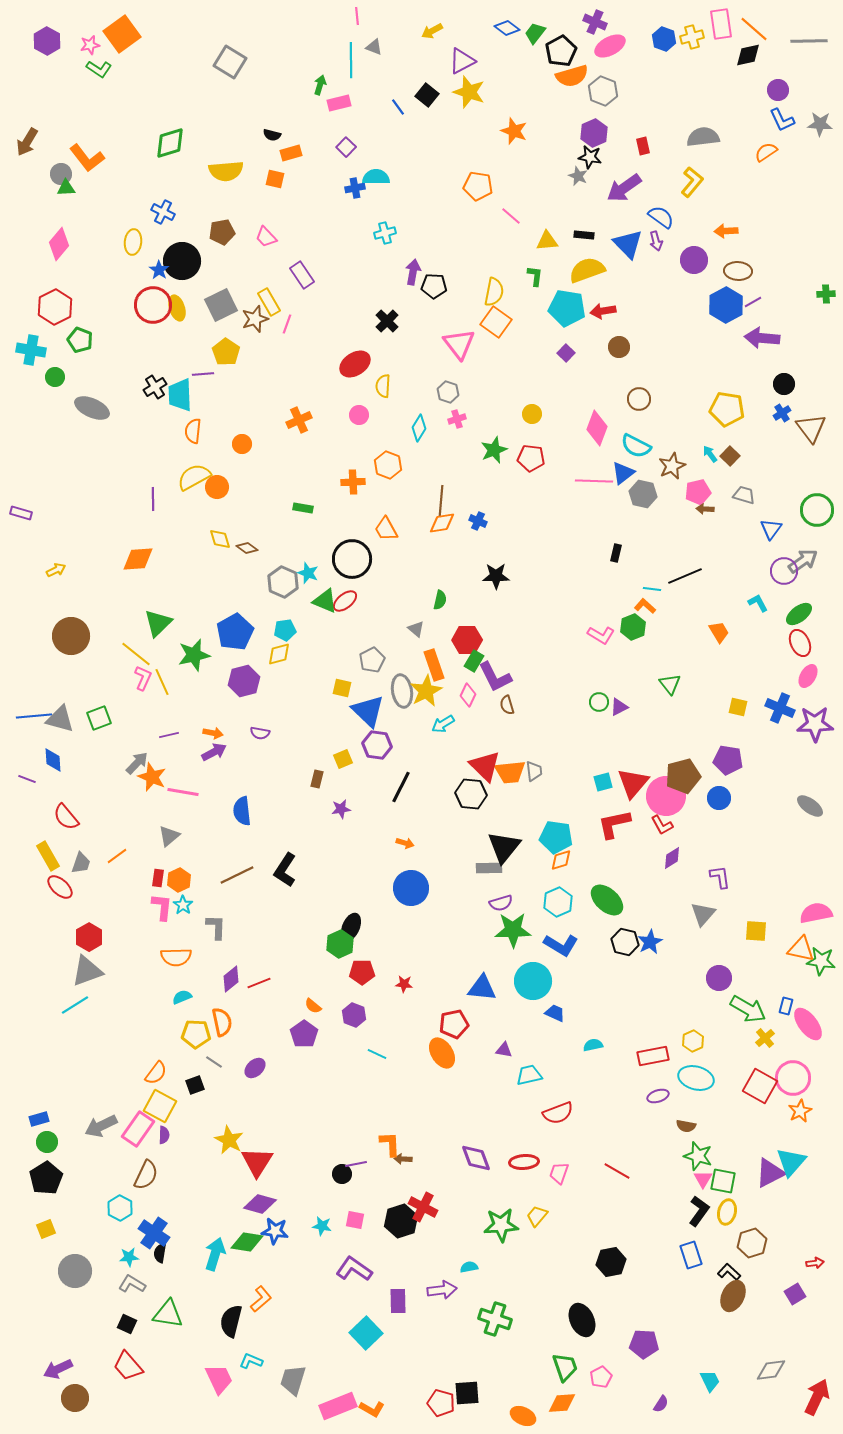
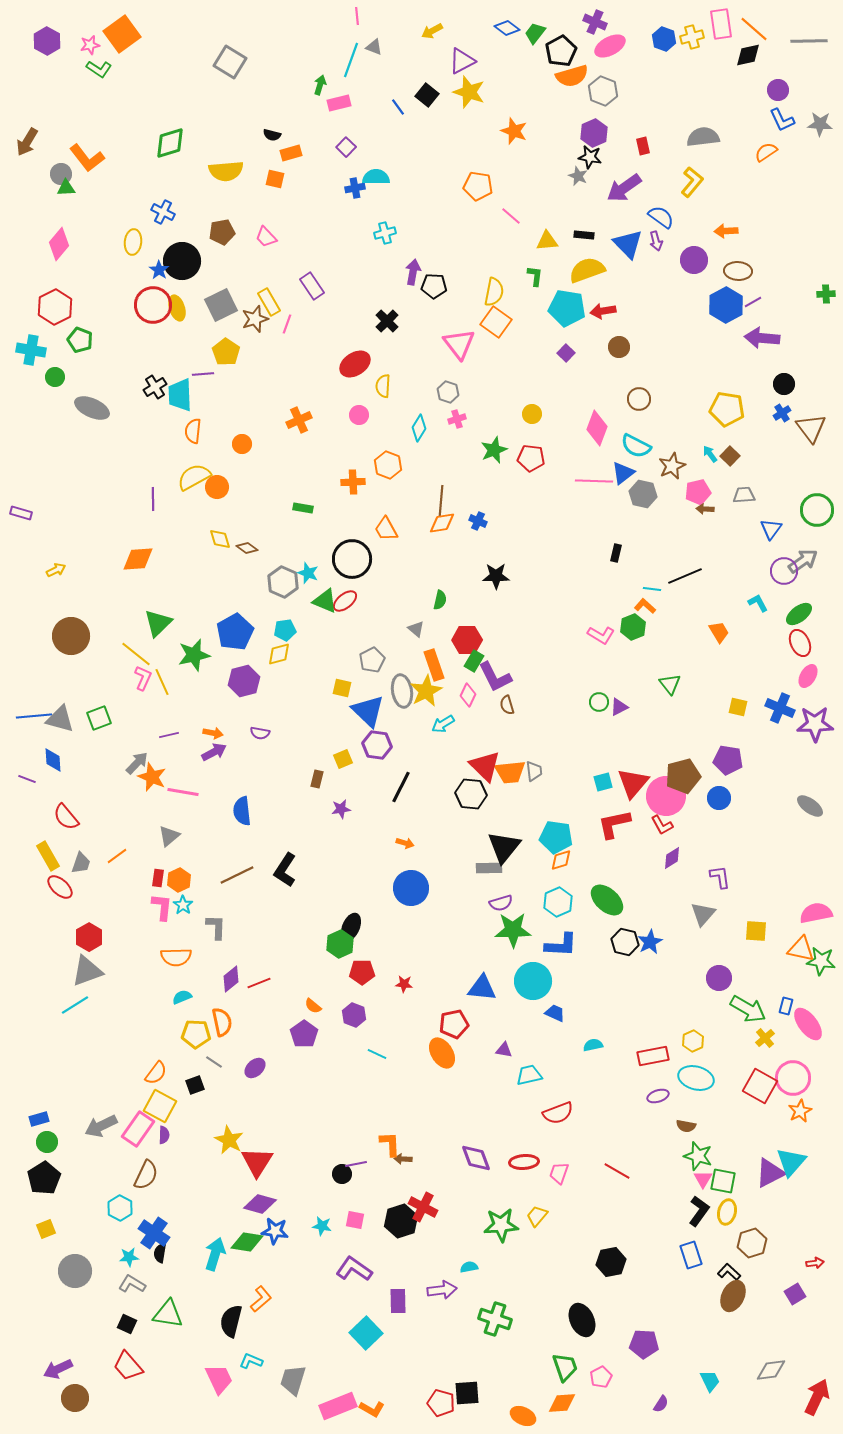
cyan line at (351, 60): rotated 20 degrees clockwise
purple rectangle at (302, 275): moved 10 px right, 11 px down
gray trapezoid at (744, 495): rotated 20 degrees counterclockwise
blue L-shape at (561, 945): rotated 28 degrees counterclockwise
black pentagon at (46, 1178): moved 2 px left
